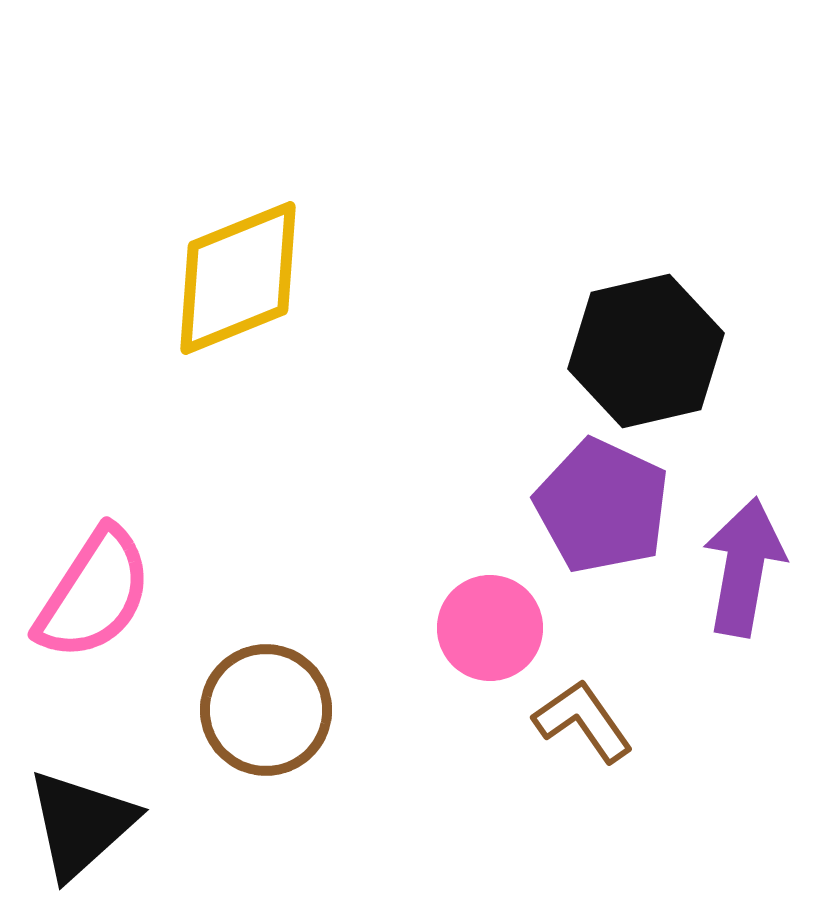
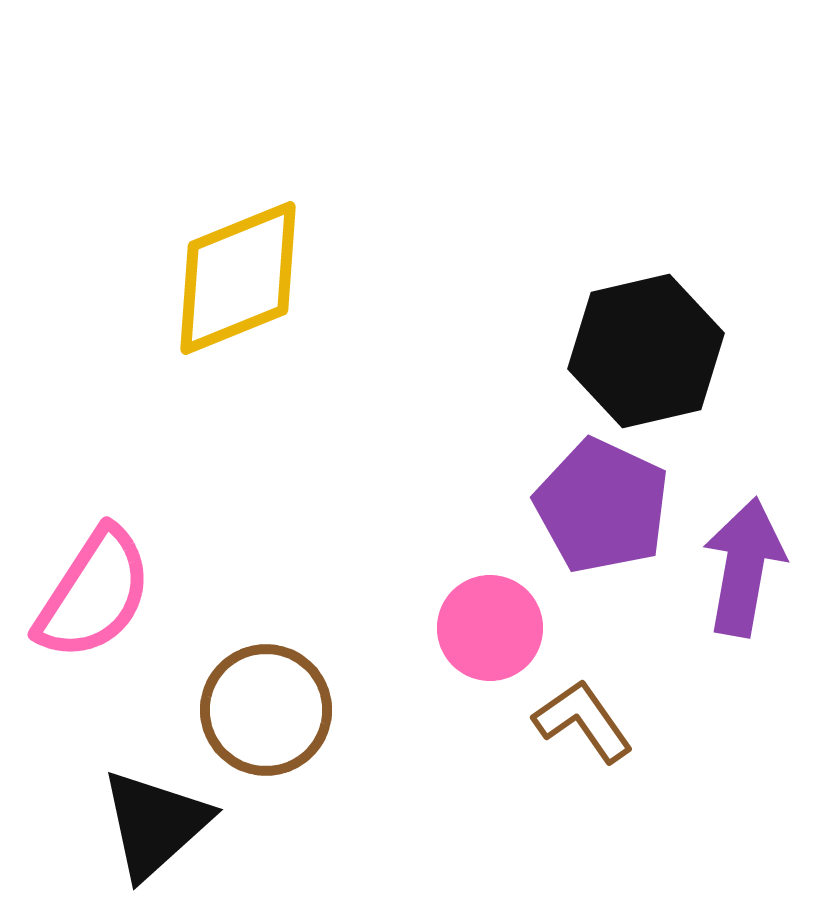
black triangle: moved 74 px right
